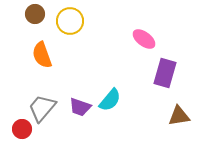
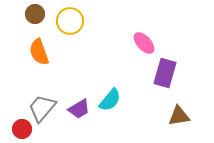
pink ellipse: moved 4 px down; rotated 10 degrees clockwise
orange semicircle: moved 3 px left, 3 px up
purple trapezoid: moved 1 px left, 2 px down; rotated 50 degrees counterclockwise
